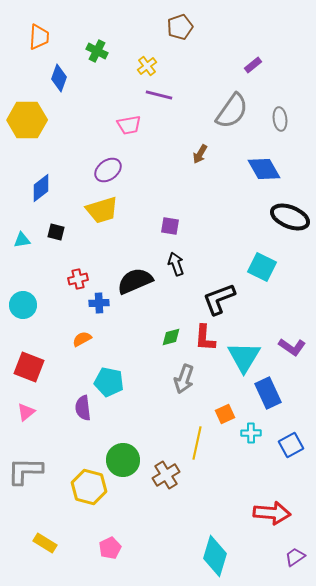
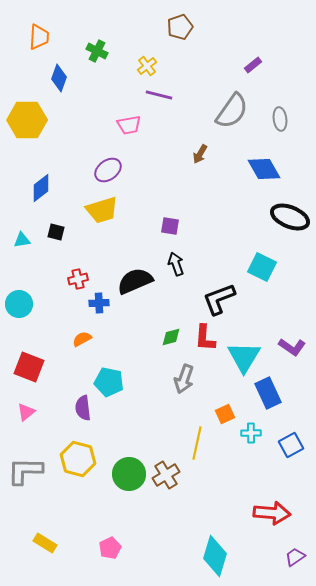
cyan circle at (23, 305): moved 4 px left, 1 px up
green circle at (123, 460): moved 6 px right, 14 px down
yellow hexagon at (89, 487): moved 11 px left, 28 px up
